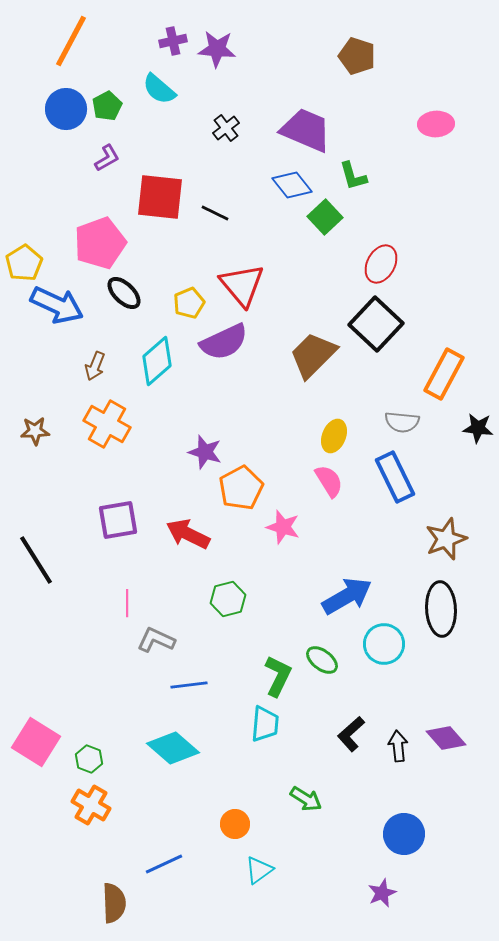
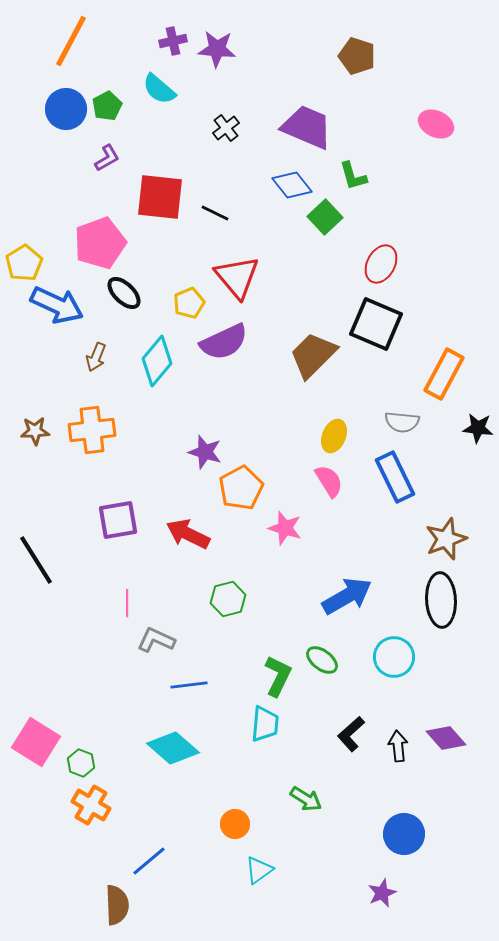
pink ellipse at (436, 124): rotated 28 degrees clockwise
purple trapezoid at (306, 130): moved 1 px right, 3 px up
red triangle at (242, 285): moved 5 px left, 8 px up
black square at (376, 324): rotated 20 degrees counterclockwise
cyan diamond at (157, 361): rotated 9 degrees counterclockwise
brown arrow at (95, 366): moved 1 px right, 9 px up
orange cross at (107, 424): moved 15 px left, 6 px down; rotated 36 degrees counterclockwise
pink star at (283, 527): moved 2 px right, 1 px down
black ellipse at (441, 609): moved 9 px up
cyan circle at (384, 644): moved 10 px right, 13 px down
green hexagon at (89, 759): moved 8 px left, 4 px down
blue line at (164, 864): moved 15 px left, 3 px up; rotated 15 degrees counterclockwise
brown semicircle at (114, 903): moved 3 px right, 2 px down
